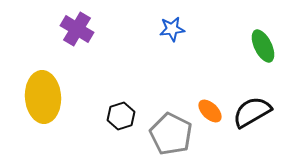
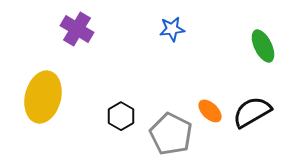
yellow ellipse: rotated 18 degrees clockwise
black hexagon: rotated 12 degrees counterclockwise
